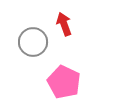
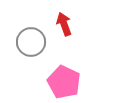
gray circle: moved 2 px left
